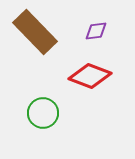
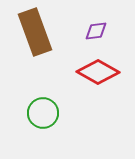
brown rectangle: rotated 24 degrees clockwise
red diamond: moved 8 px right, 4 px up; rotated 9 degrees clockwise
